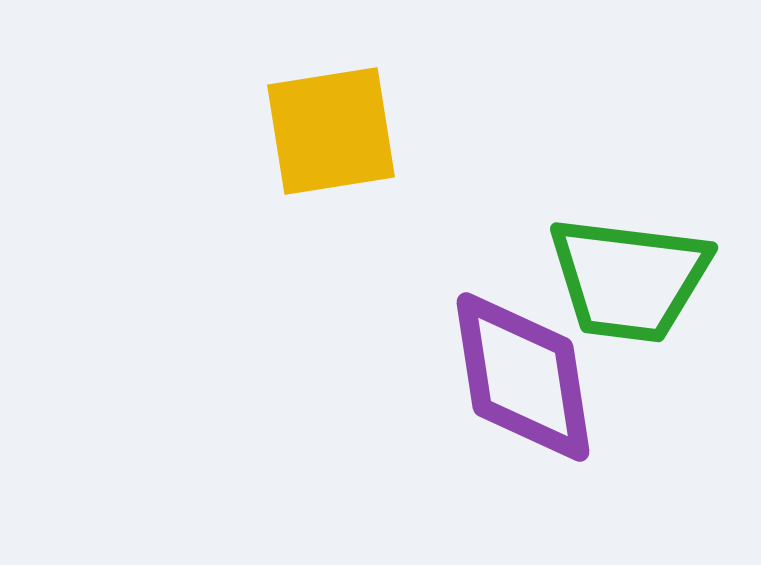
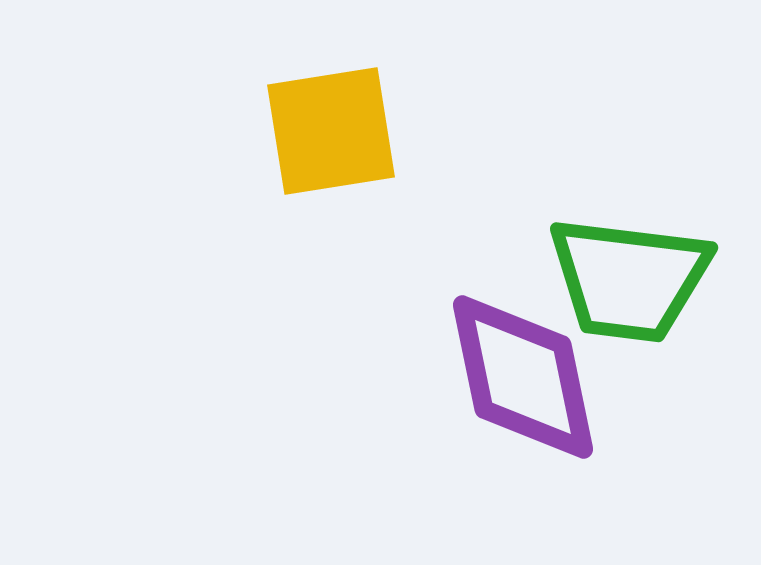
purple diamond: rotated 3 degrees counterclockwise
